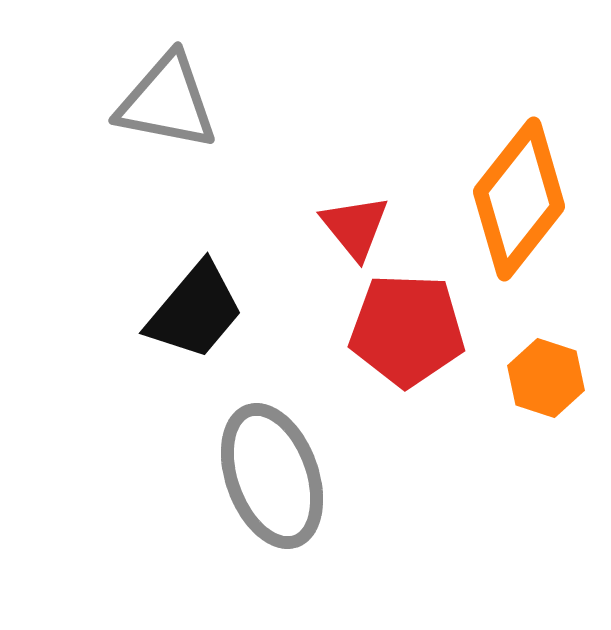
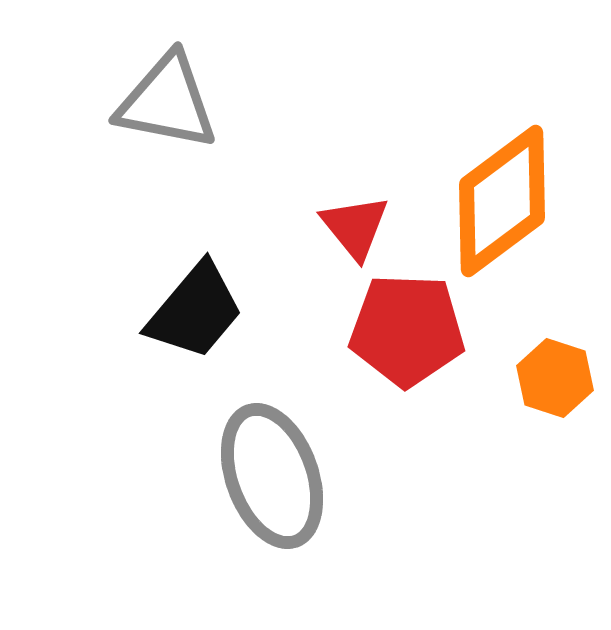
orange diamond: moved 17 px left, 2 px down; rotated 15 degrees clockwise
orange hexagon: moved 9 px right
